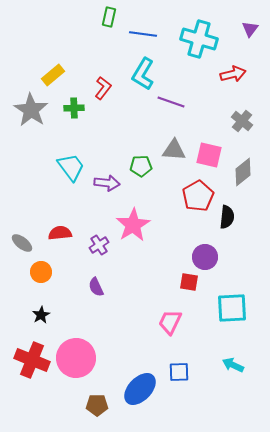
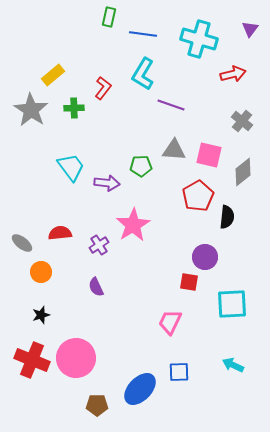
purple line: moved 3 px down
cyan square: moved 4 px up
black star: rotated 12 degrees clockwise
